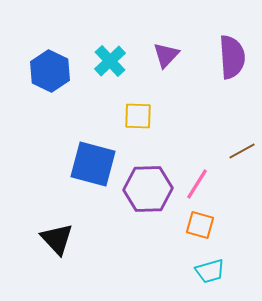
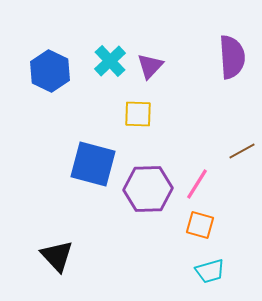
purple triangle: moved 16 px left, 11 px down
yellow square: moved 2 px up
black triangle: moved 17 px down
